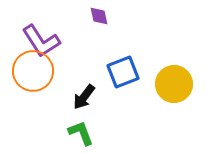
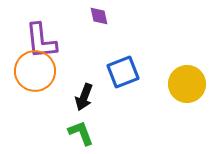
purple L-shape: rotated 27 degrees clockwise
orange circle: moved 2 px right
yellow circle: moved 13 px right
black arrow: rotated 16 degrees counterclockwise
